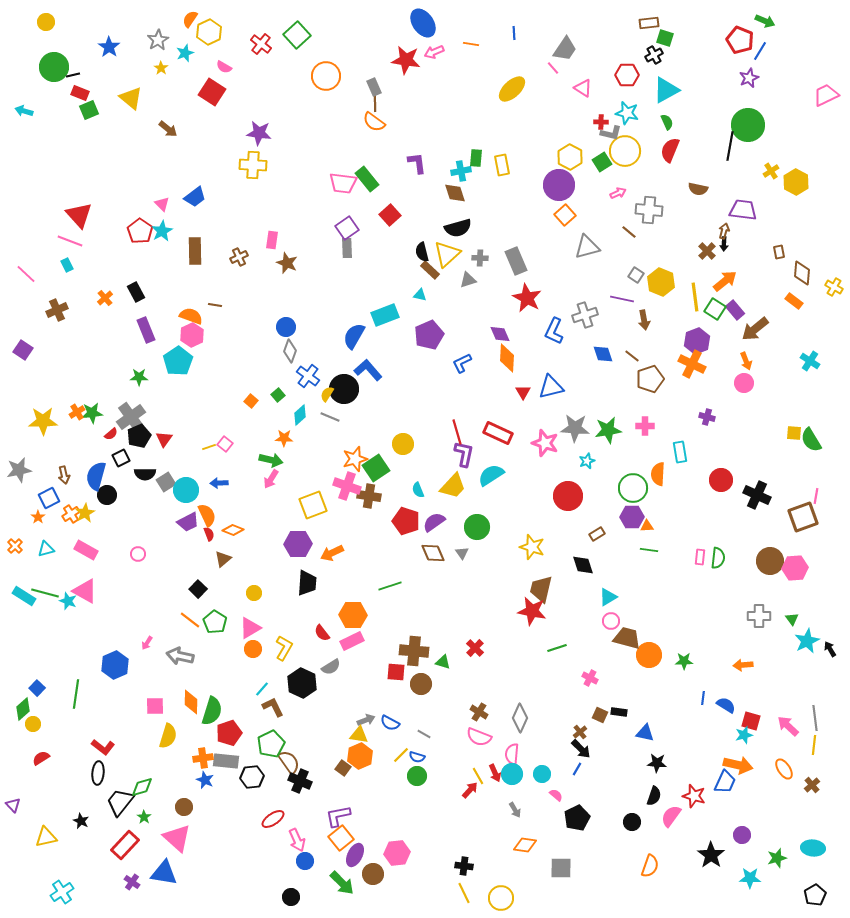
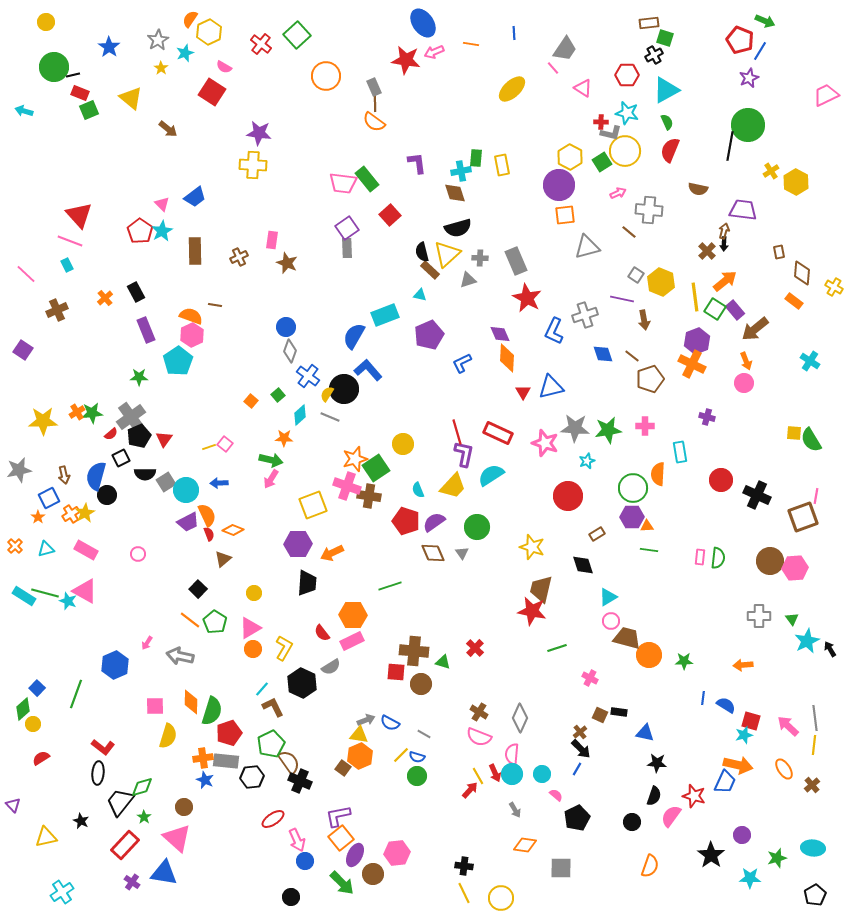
orange square at (565, 215): rotated 35 degrees clockwise
green line at (76, 694): rotated 12 degrees clockwise
